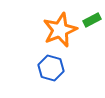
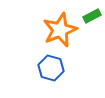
green rectangle: moved 4 px up
